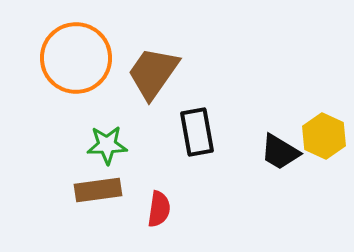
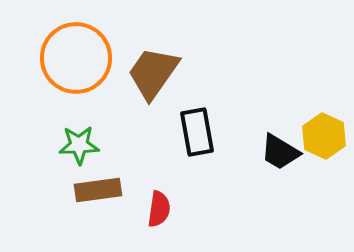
green star: moved 28 px left
